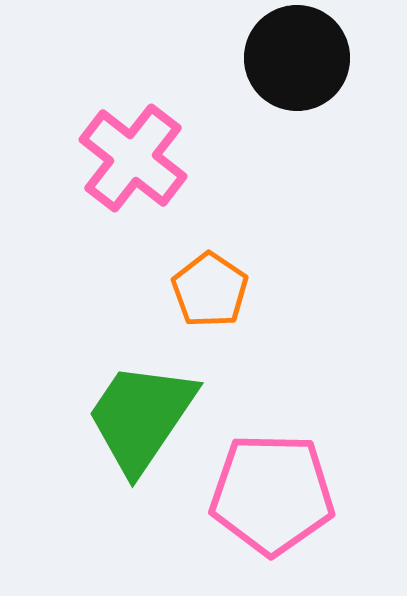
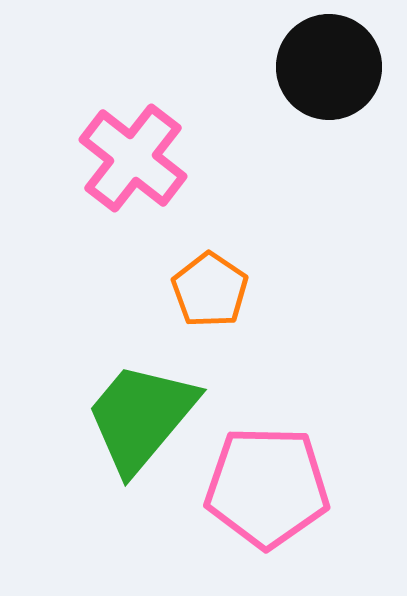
black circle: moved 32 px right, 9 px down
green trapezoid: rotated 6 degrees clockwise
pink pentagon: moved 5 px left, 7 px up
